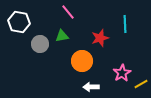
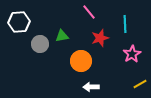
pink line: moved 21 px right
white hexagon: rotated 15 degrees counterclockwise
orange circle: moved 1 px left
pink star: moved 10 px right, 19 px up
yellow line: moved 1 px left
